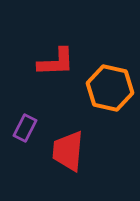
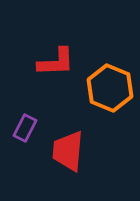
orange hexagon: rotated 9 degrees clockwise
